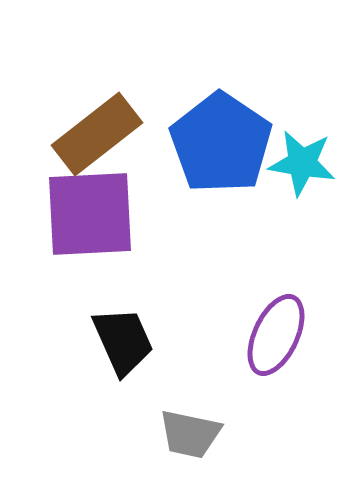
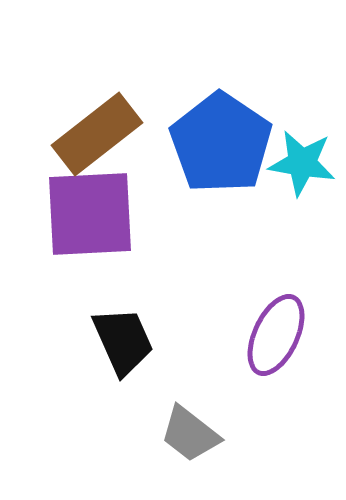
gray trapezoid: rotated 26 degrees clockwise
